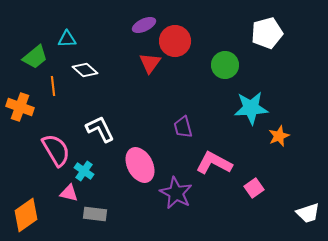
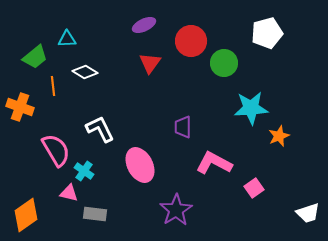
red circle: moved 16 px right
green circle: moved 1 px left, 2 px up
white diamond: moved 2 px down; rotated 10 degrees counterclockwise
purple trapezoid: rotated 15 degrees clockwise
purple star: moved 17 px down; rotated 12 degrees clockwise
